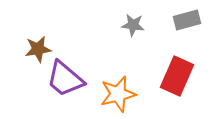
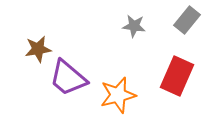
gray rectangle: rotated 36 degrees counterclockwise
gray star: moved 1 px right, 1 px down
purple trapezoid: moved 3 px right, 1 px up
orange star: moved 1 px down
